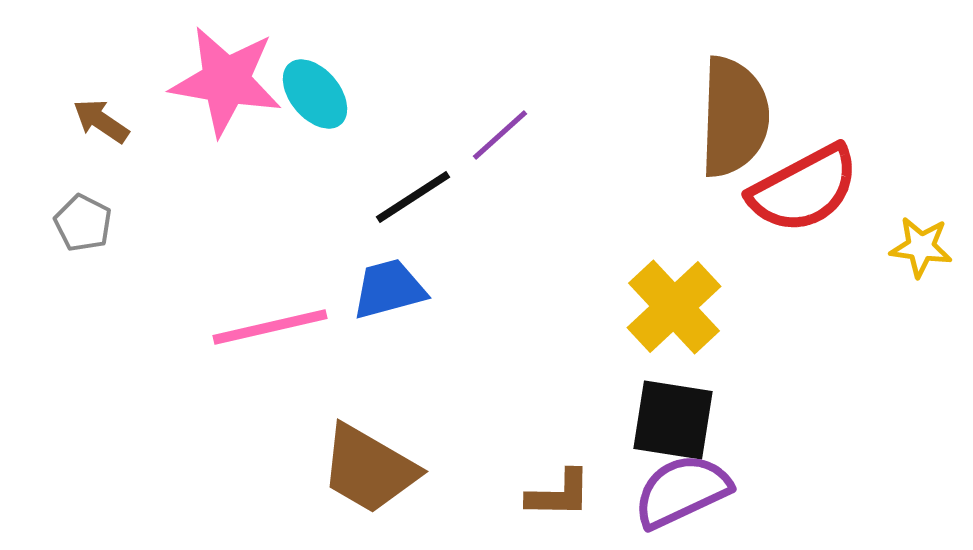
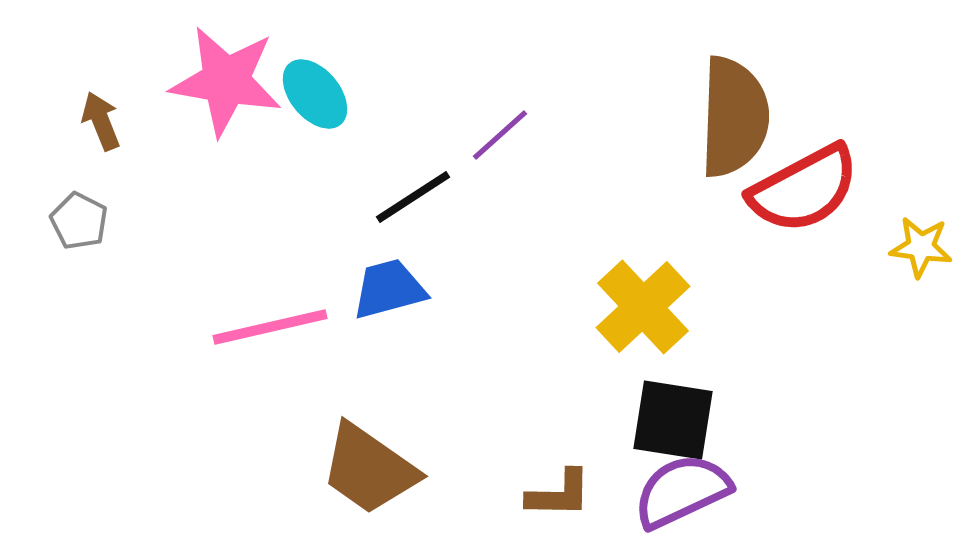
brown arrow: rotated 34 degrees clockwise
gray pentagon: moved 4 px left, 2 px up
yellow cross: moved 31 px left
brown trapezoid: rotated 5 degrees clockwise
